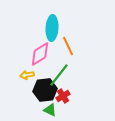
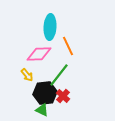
cyan ellipse: moved 2 px left, 1 px up
pink diamond: moved 1 px left; rotated 30 degrees clockwise
yellow arrow: rotated 120 degrees counterclockwise
black hexagon: moved 3 px down
red cross: rotated 16 degrees counterclockwise
green triangle: moved 8 px left
